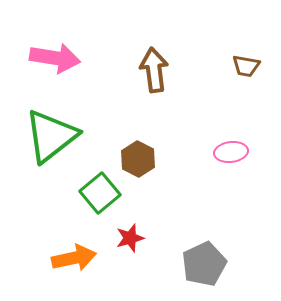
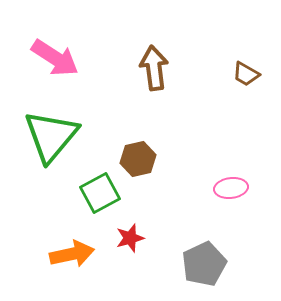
pink arrow: rotated 24 degrees clockwise
brown trapezoid: moved 8 px down; rotated 20 degrees clockwise
brown arrow: moved 2 px up
green triangle: rotated 12 degrees counterclockwise
pink ellipse: moved 36 px down
brown hexagon: rotated 20 degrees clockwise
green square: rotated 12 degrees clockwise
orange arrow: moved 2 px left, 4 px up
